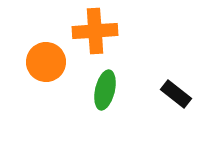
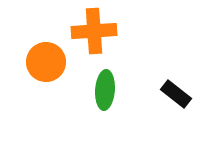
orange cross: moved 1 px left
green ellipse: rotated 9 degrees counterclockwise
